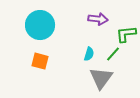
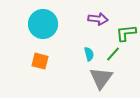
cyan circle: moved 3 px right, 1 px up
green L-shape: moved 1 px up
cyan semicircle: rotated 32 degrees counterclockwise
